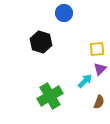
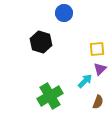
brown semicircle: moved 1 px left
